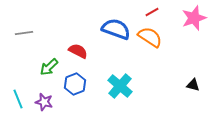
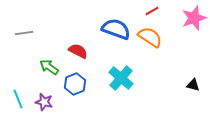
red line: moved 1 px up
green arrow: rotated 78 degrees clockwise
cyan cross: moved 1 px right, 8 px up
